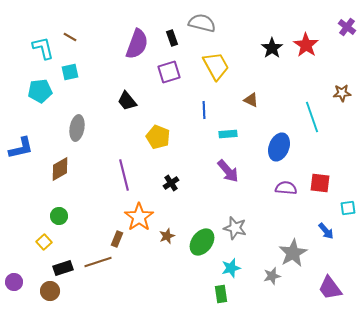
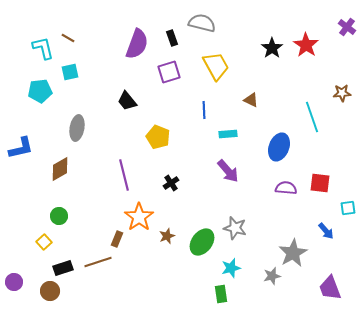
brown line at (70, 37): moved 2 px left, 1 px down
purple trapezoid at (330, 288): rotated 16 degrees clockwise
